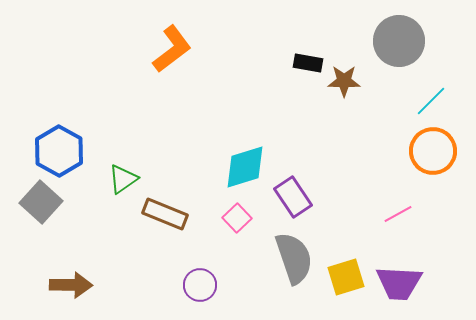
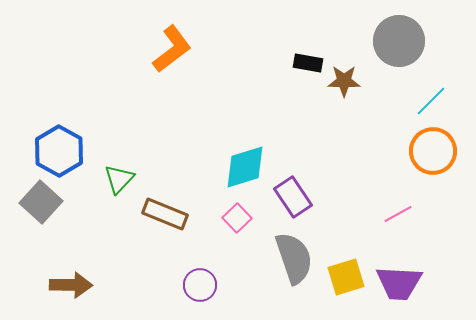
green triangle: moved 4 px left; rotated 12 degrees counterclockwise
